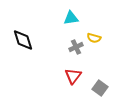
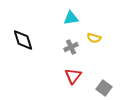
gray cross: moved 5 px left
gray square: moved 4 px right
